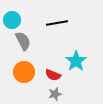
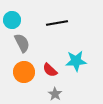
gray semicircle: moved 1 px left, 2 px down
cyan star: rotated 30 degrees clockwise
red semicircle: moved 3 px left, 5 px up; rotated 21 degrees clockwise
gray star: rotated 24 degrees counterclockwise
